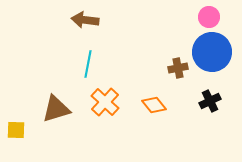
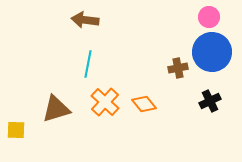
orange diamond: moved 10 px left, 1 px up
